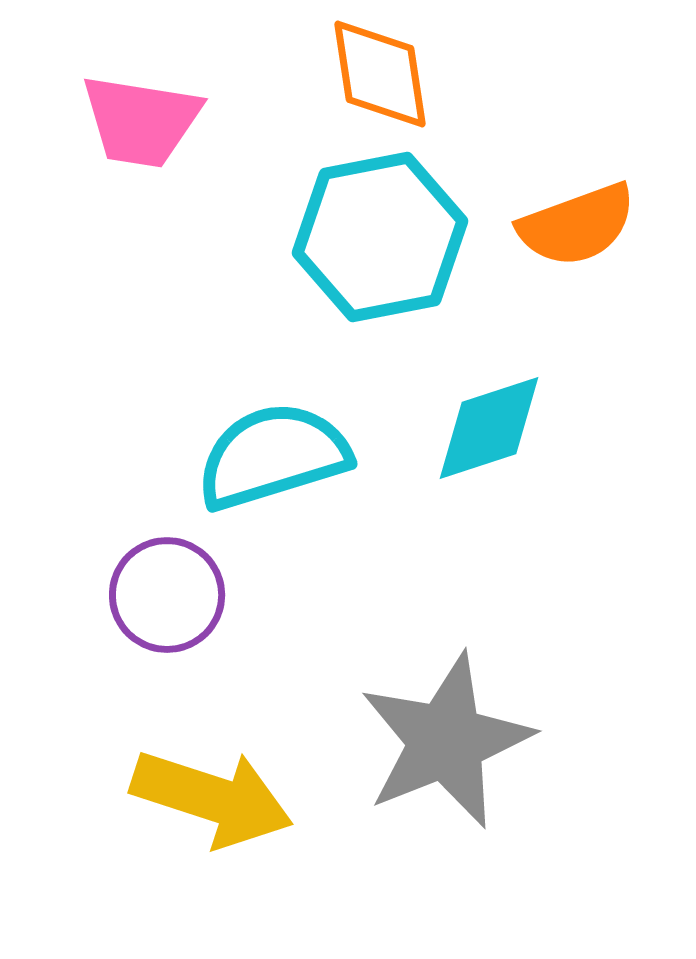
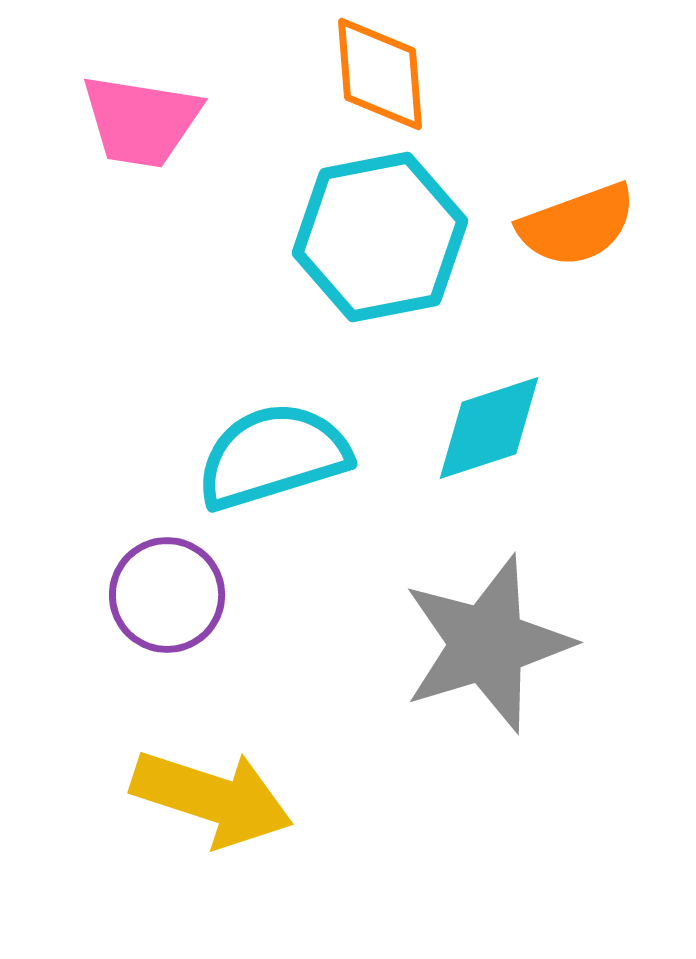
orange diamond: rotated 4 degrees clockwise
gray star: moved 41 px right, 97 px up; rotated 5 degrees clockwise
